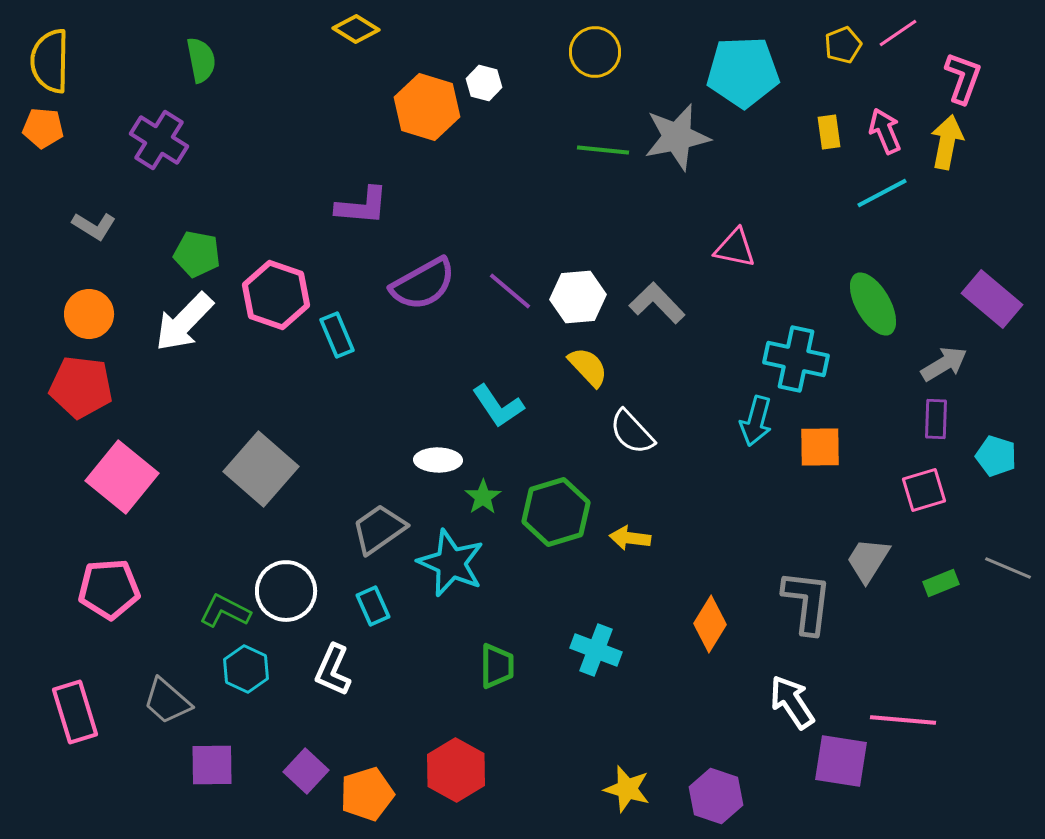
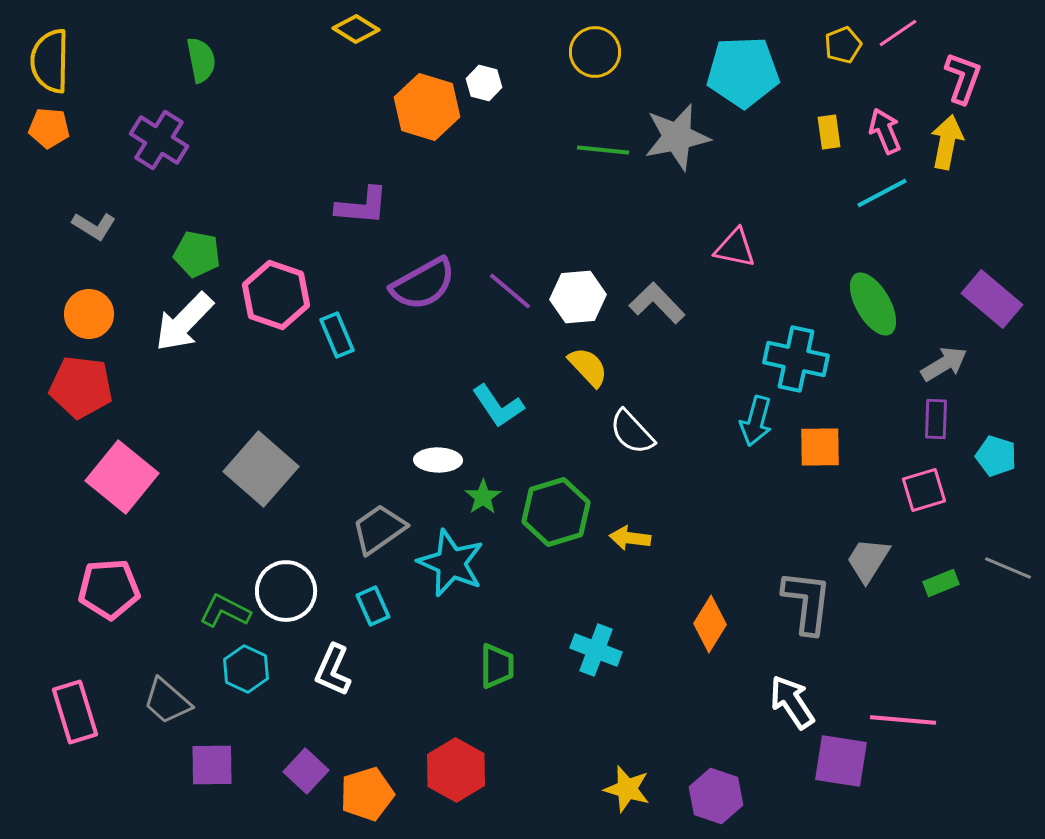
orange pentagon at (43, 128): moved 6 px right
